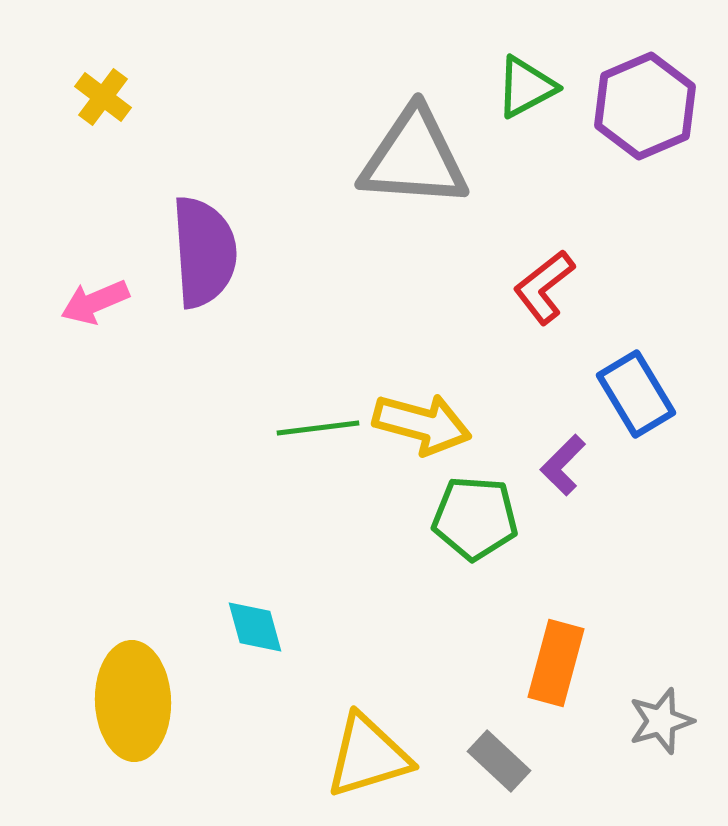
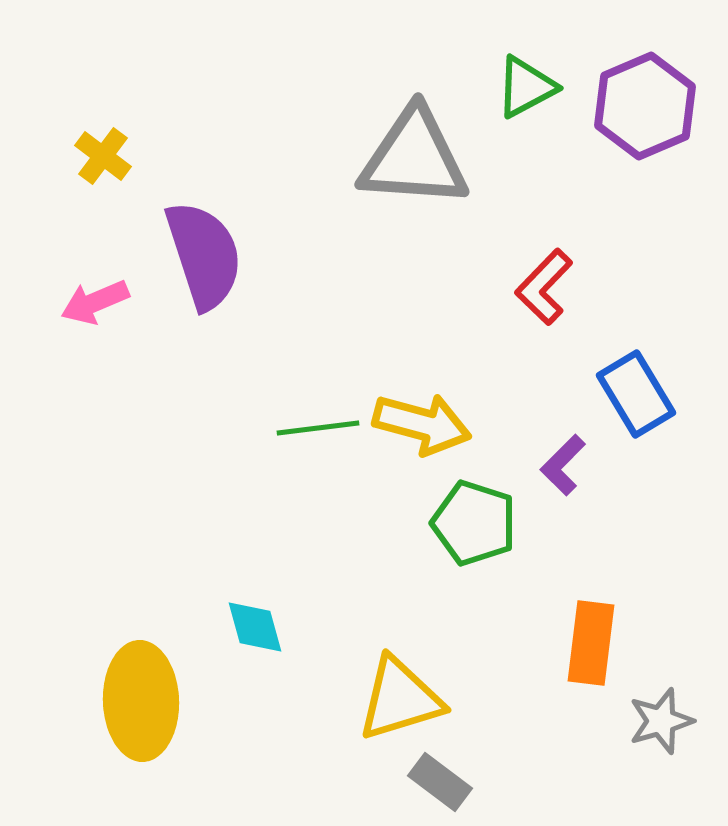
yellow cross: moved 59 px down
purple semicircle: moved 3 px down; rotated 14 degrees counterclockwise
red L-shape: rotated 8 degrees counterclockwise
green pentagon: moved 1 px left, 5 px down; rotated 14 degrees clockwise
orange rectangle: moved 35 px right, 20 px up; rotated 8 degrees counterclockwise
yellow ellipse: moved 8 px right
yellow triangle: moved 32 px right, 57 px up
gray rectangle: moved 59 px left, 21 px down; rotated 6 degrees counterclockwise
